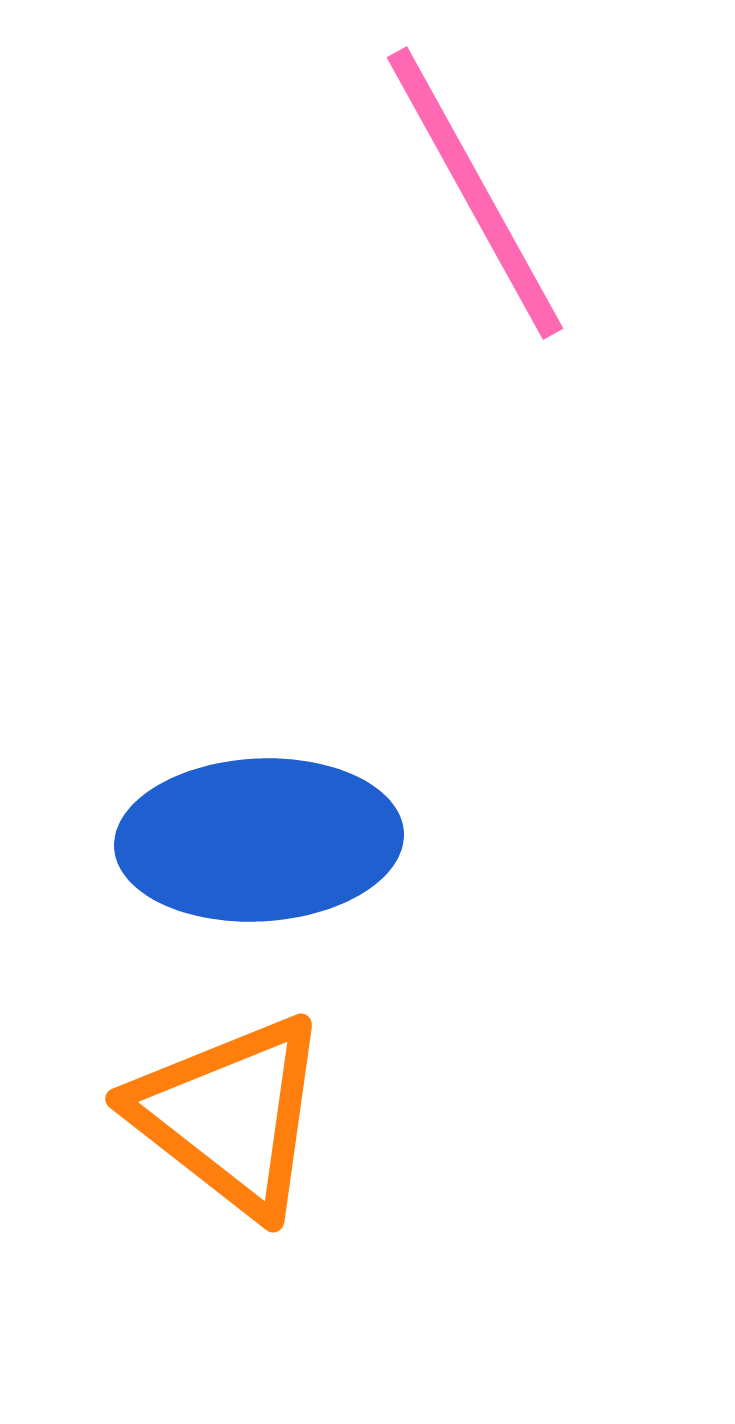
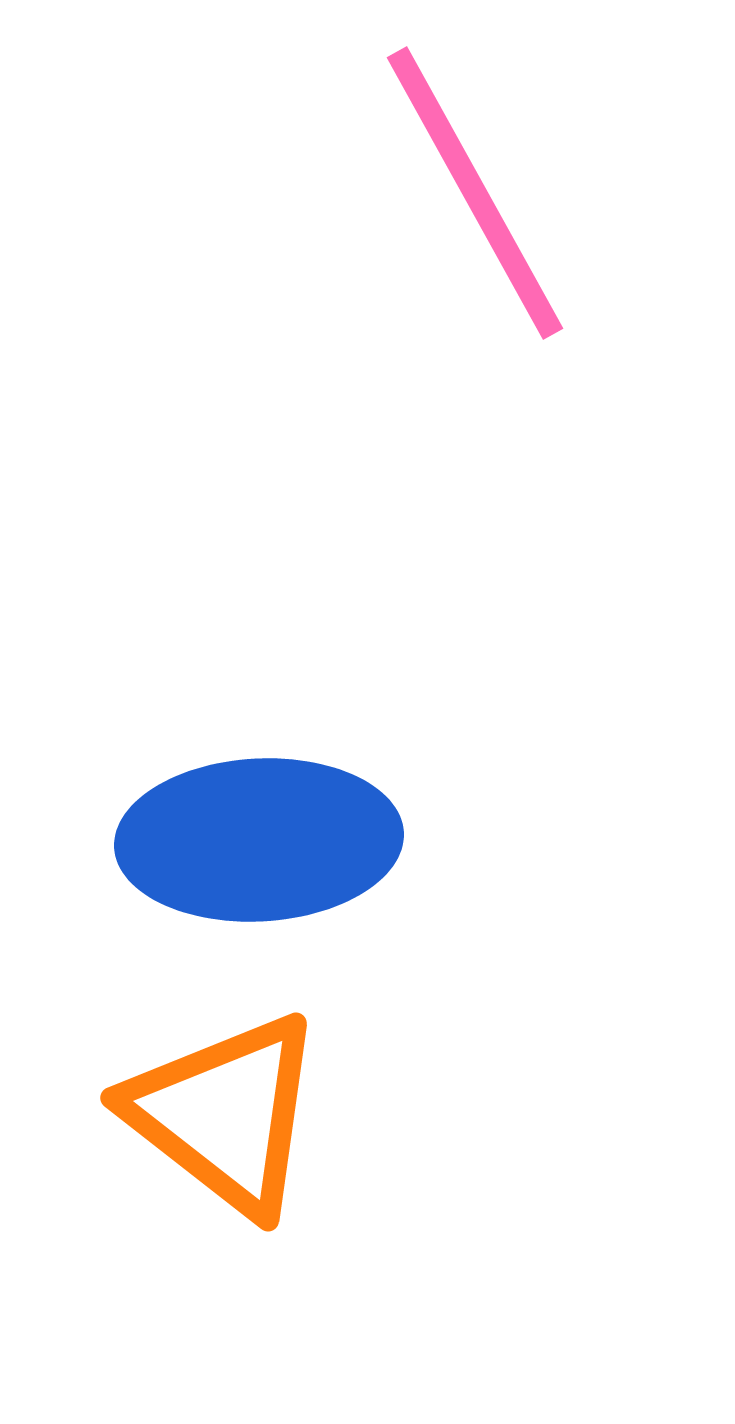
orange triangle: moved 5 px left, 1 px up
